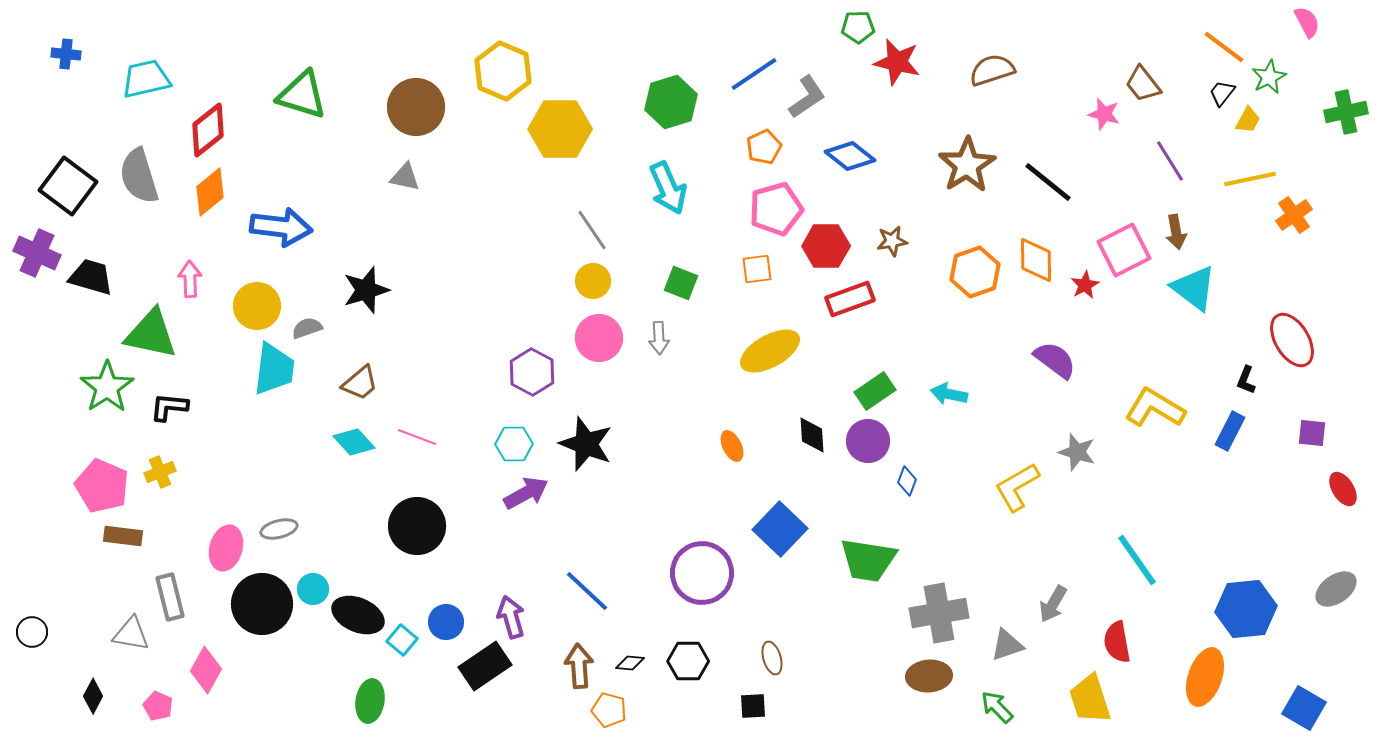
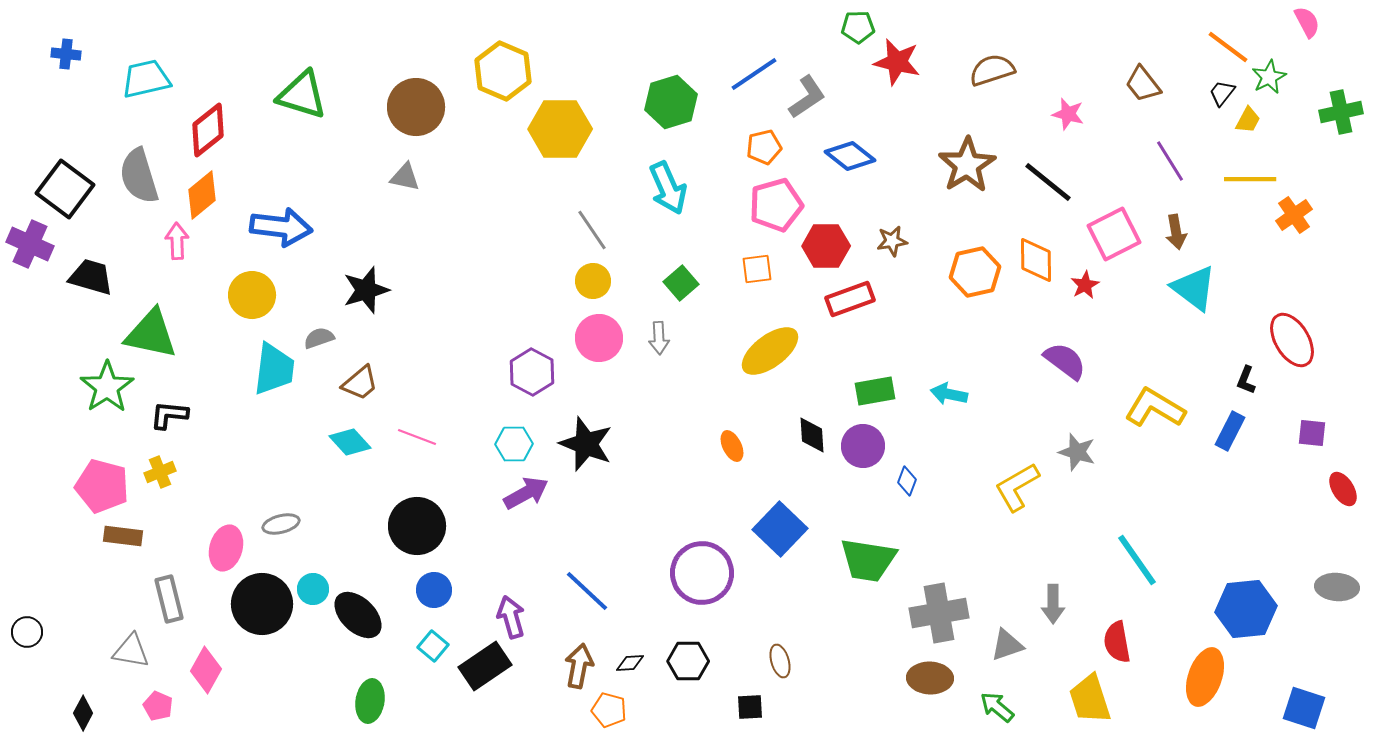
orange line at (1224, 47): moved 4 px right
green cross at (1346, 112): moved 5 px left
pink star at (1104, 114): moved 36 px left
orange pentagon at (764, 147): rotated 12 degrees clockwise
yellow line at (1250, 179): rotated 12 degrees clockwise
black square at (68, 186): moved 3 px left, 3 px down
orange diamond at (210, 192): moved 8 px left, 3 px down
pink pentagon at (776, 209): moved 4 px up
pink square at (1124, 250): moved 10 px left, 16 px up
purple cross at (37, 253): moved 7 px left, 9 px up
orange hexagon at (975, 272): rotated 6 degrees clockwise
pink arrow at (190, 279): moved 13 px left, 38 px up
green square at (681, 283): rotated 28 degrees clockwise
yellow circle at (257, 306): moved 5 px left, 11 px up
gray semicircle at (307, 328): moved 12 px right, 10 px down
yellow ellipse at (770, 351): rotated 8 degrees counterclockwise
purple semicircle at (1055, 360): moved 10 px right, 1 px down
green rectangle at (875, 391): rotated 24 degrees clockwise
black L-shape at (169, 407): moved 8 px down
purple circle at (868, 441): moved 5 px left, 5 px down
cyan diamond at (354, 442): moved 4 px left
pink pentagon at (102, 486): rotated 8 degrees counterclockwise
gray ellipse at (279, 529): moved 2 px right, 5 px up
gray ellipse at (1336, 589): moved 1 px right, 2 px up; rotated 39 degrees clockwise
gray rectangle at (170, 597): moved 1 px left, 2 px down
gray arrow at (1053, 604): rotated 30 degrees counterclockwise
black ellipse at (358, 615): rotated 21 degrees clockwise
blue circle at (446, 622): moved 12 px left, 32 px up
black circle at (32, 632): moved 5 px left
gray triangle at (131, 634): moved 17 px down
cyan square at (402, 640): moved 31 px right, 6 px down
brown ellipse at (772, 658): moved 8 px right, 3 px down
black diamond at (630, 663): rotated 8 degrees counterclockwise
brown arrow at (579, 666): rotated 15 degrees clockwise
brown ellipse at (929, 676): moved 1 px right, 2 px down; rotated 6 degrees clockwise
black diamond at (93, 696): moved 10 px left, 17 px down
black square at (753, 706): moved 3 px left, 1 px down
green arrow at (997, 707): rotated 6 degrees counterclockwise
blue square at (1304, 708): rotated 12 degrees counterclockwise
